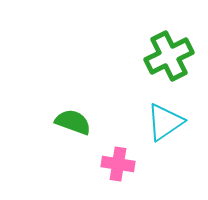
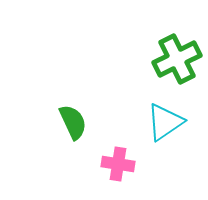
green cross: moved 8 px right, 3 px down
green semicircle: rotated 45 degrees clockwise
